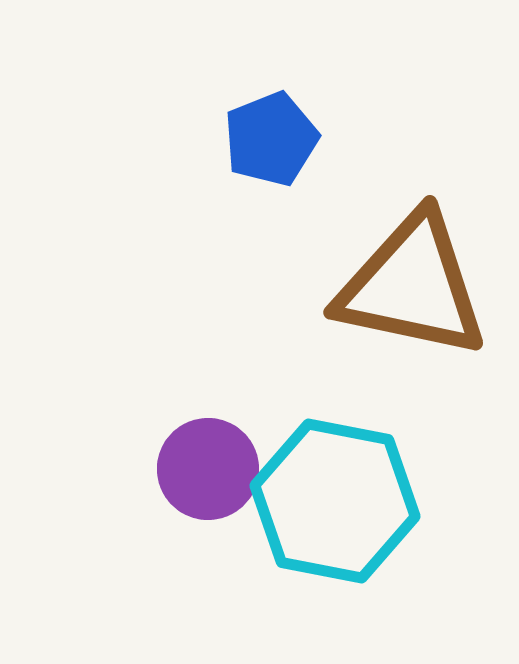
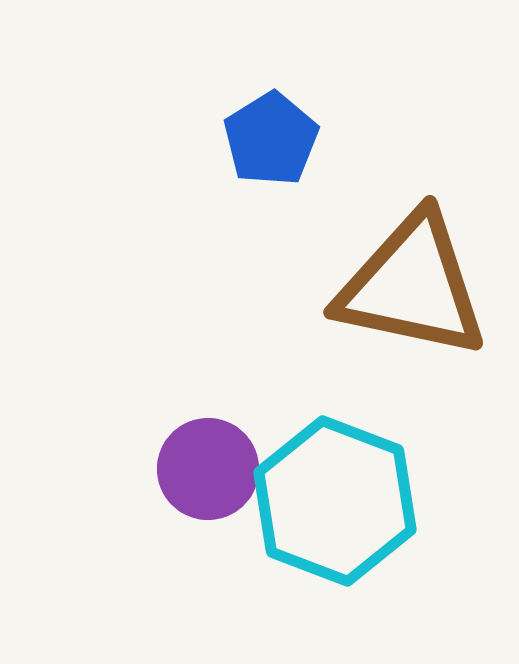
blue pentagon: rotated 10 degrees counterclockwise
cyan hexagon: rotated 10 degrees clockwise
